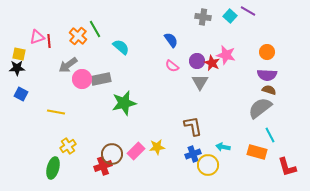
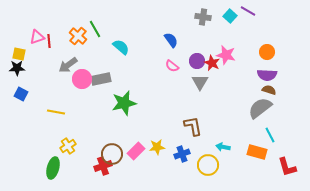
blue cross: moved 11 px left
